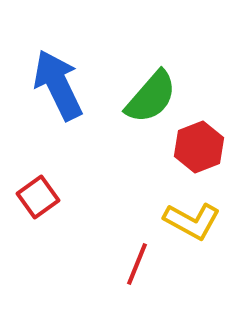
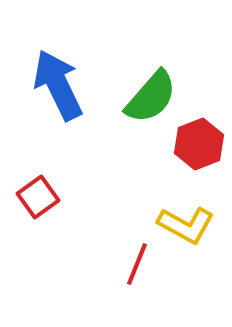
red hexagon: moved 3 px up
yellow L-shape: moved 6 px left, 4 px down
